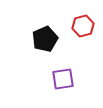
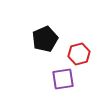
red hexagon: moved 4 px left, 28 px down
